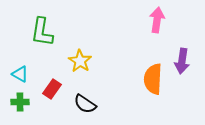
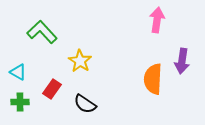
green L-shape: rotated 128 degrees clockwise
cyan triangle: moved 2 px left, 2 px up
